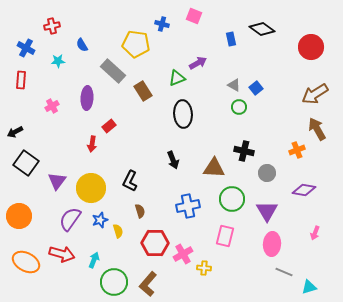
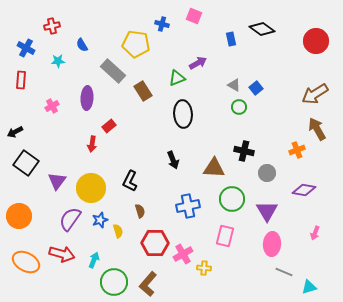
red circle at (311, 47): moved 5 px right, 6 px up
